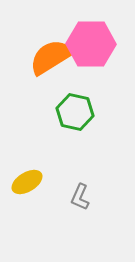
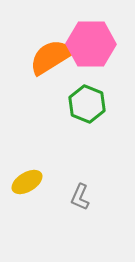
green hexagon: moved 12 px right, 8 px up; rotated 9 degrees clockwise
